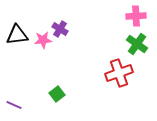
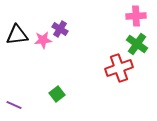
red cross: moved 5 px up
